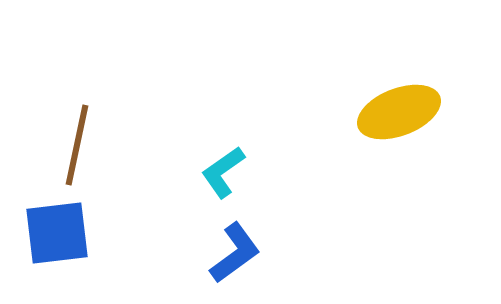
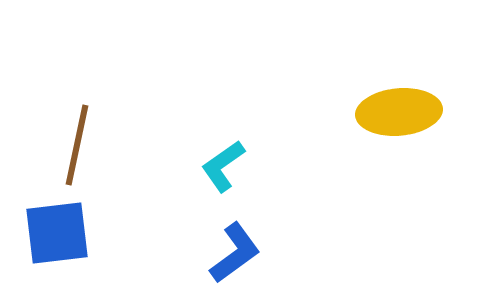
yellow ellipse: rotated 16 degrees clockwise
cyan L-shape: moved 6 px up
